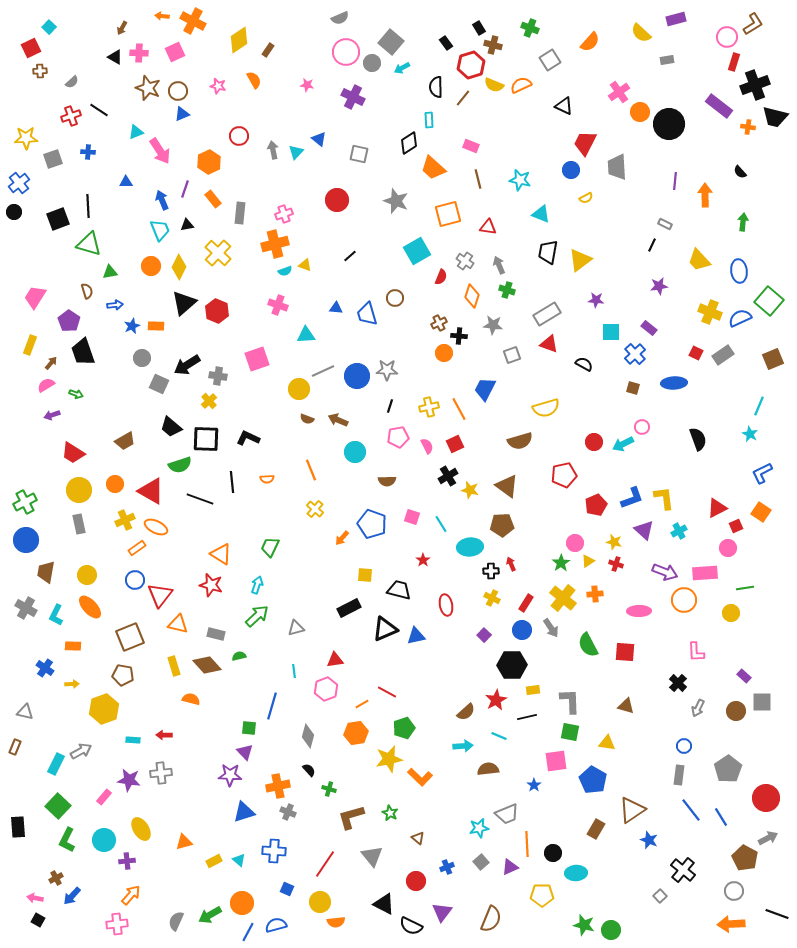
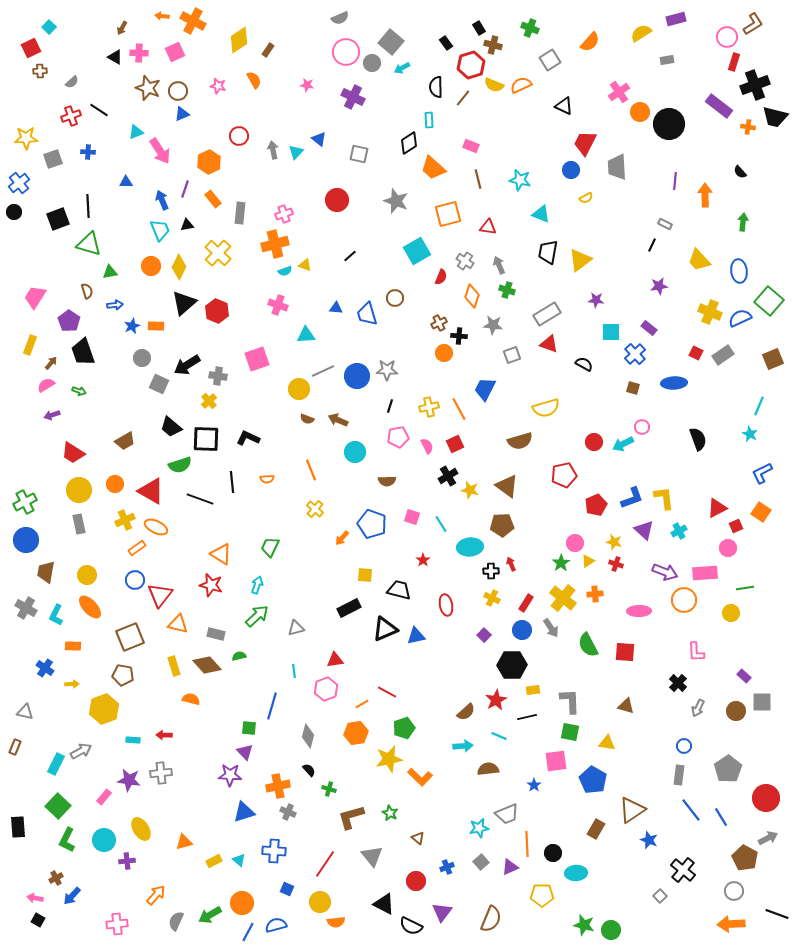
yellow semicircle at (641, 33): rotated 105 degrees clockwise
green arrow at (76, 394): moved 3 px right, 3 px up
orange arrow at (131, 895): moved 25 px right
